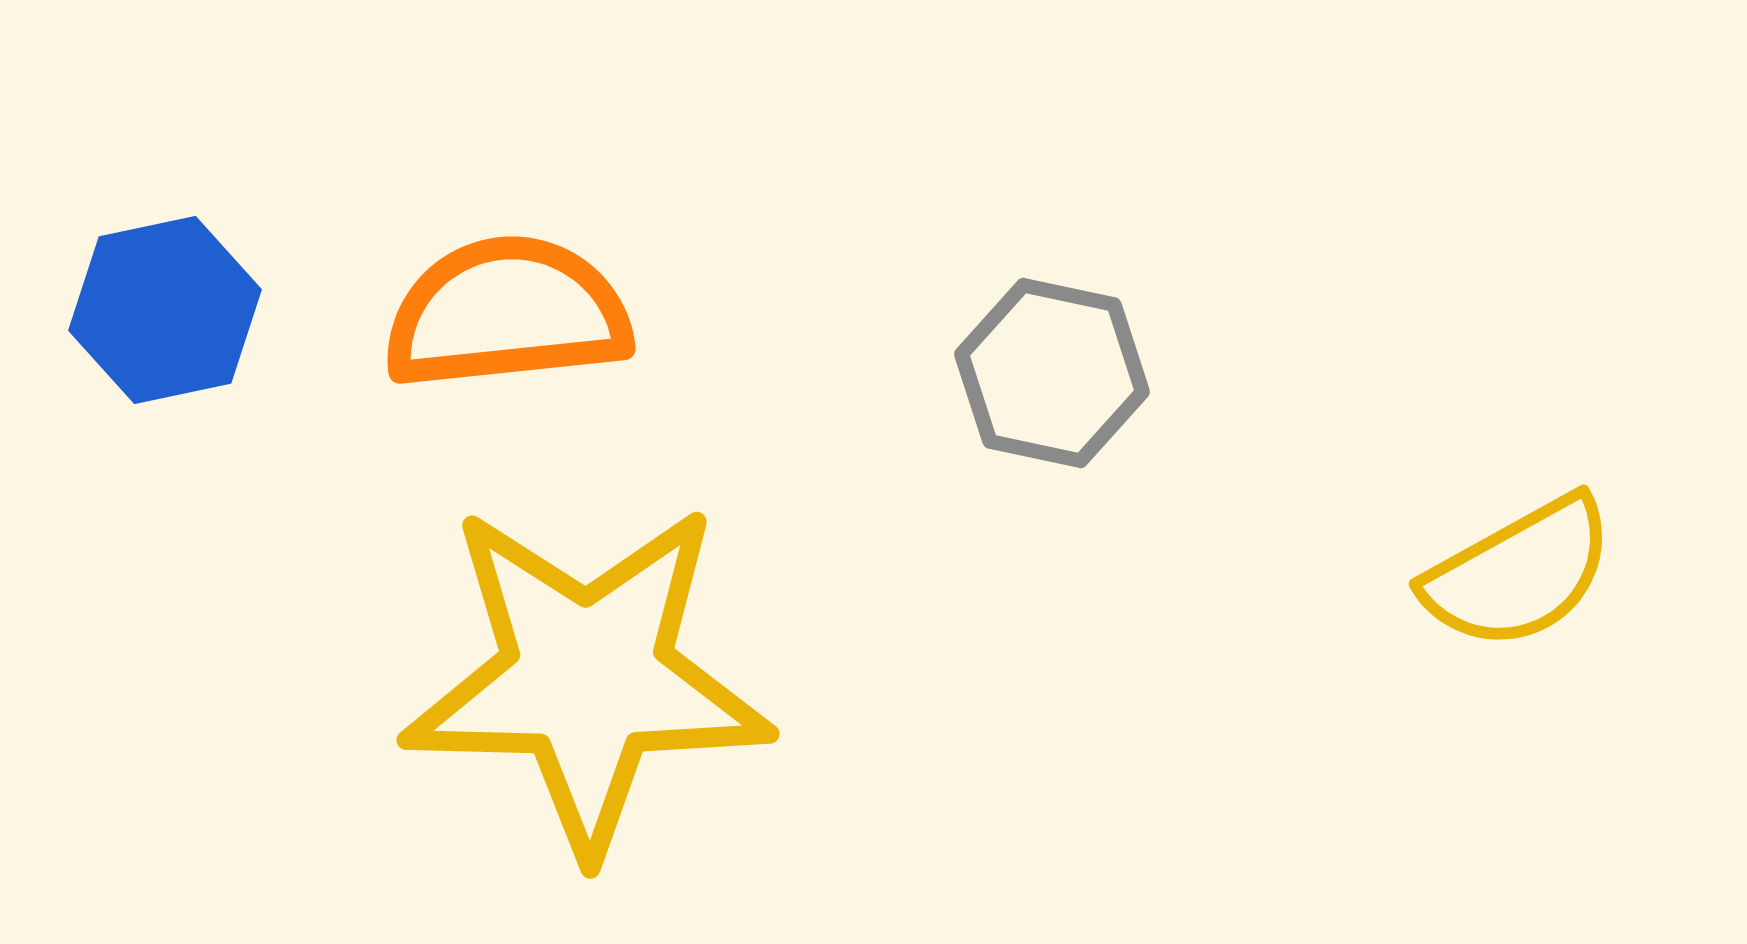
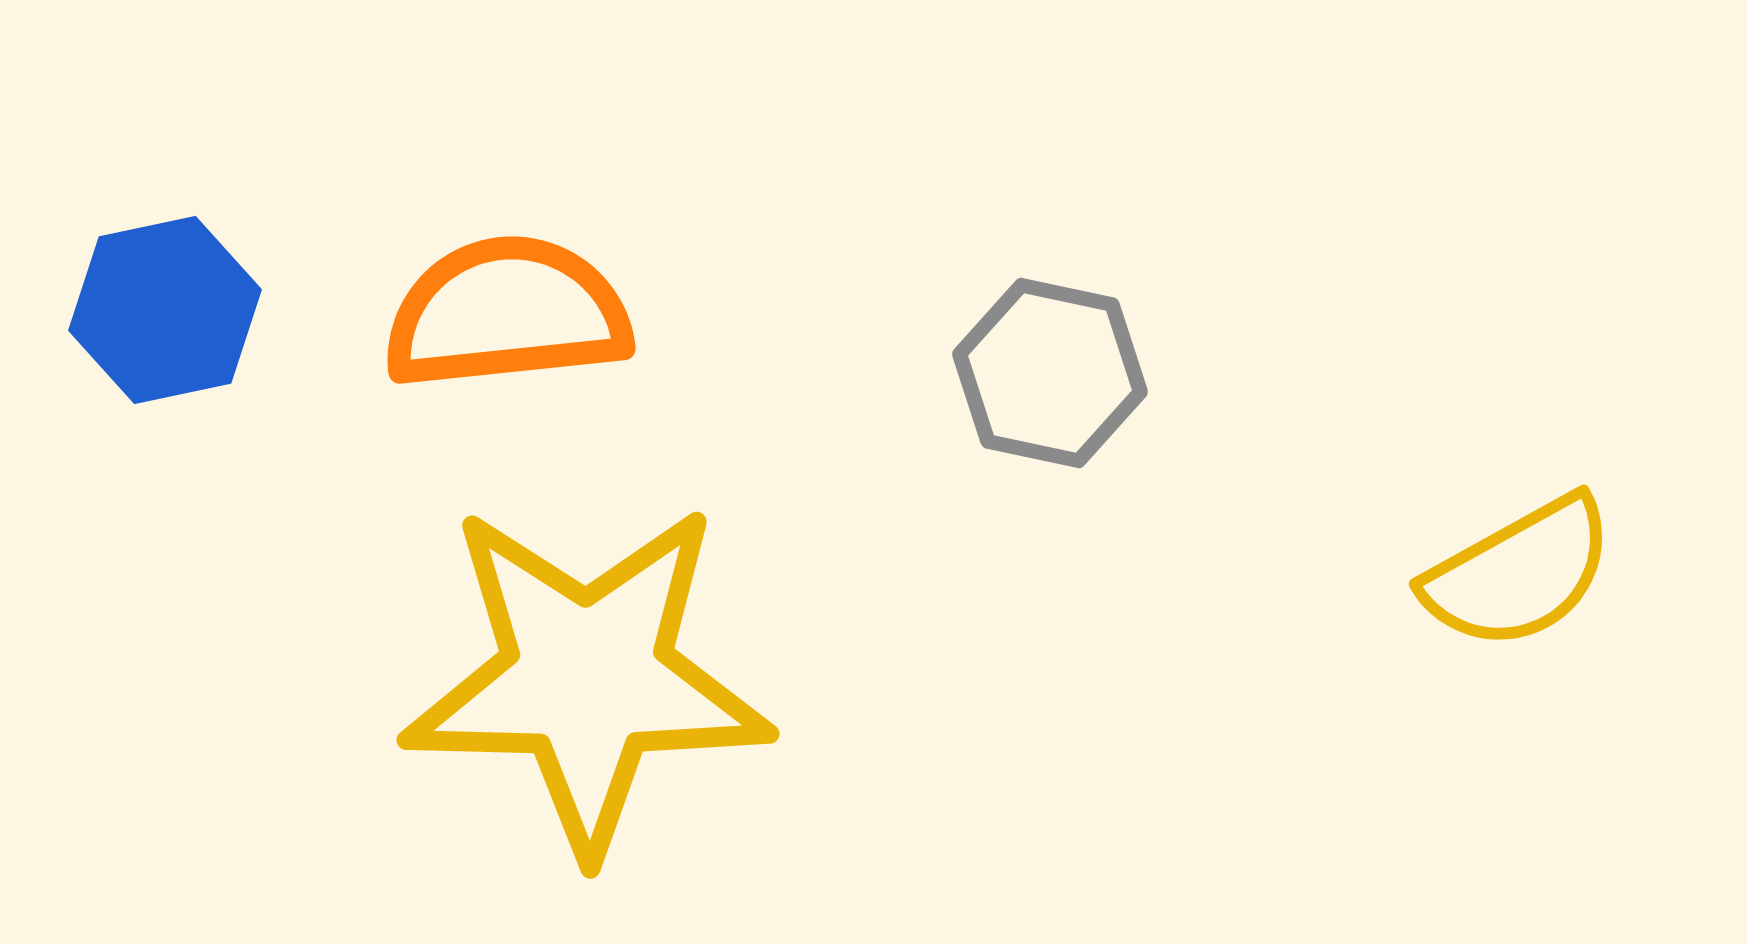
gray hexagon: moved 2 px left
